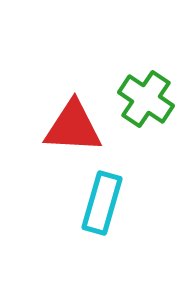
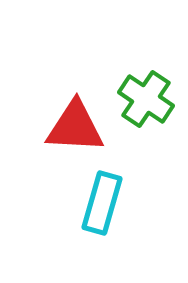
red triangle: moved 2 px right
